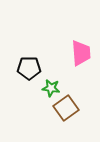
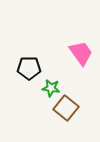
pink trapezoid: rotated 32 degrees counterclockwise
brown square: rotated 15 degrees counterclockwise
